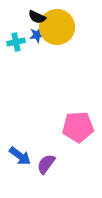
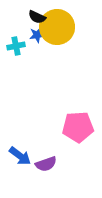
cyan cross: moved 4 px down
purple semicircle: rotated 145 degrees counterclockwise
